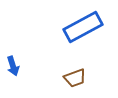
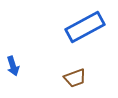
blue rectangle: moved 2 px right
